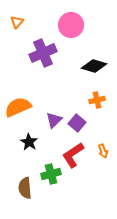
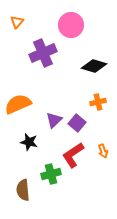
orange cross: moved 1 px right, 2 px down
orange semicircle: moved 3 px up
black star: rotated 18 degrees counterclockwise
brown semicircle: moved 2 px left, 2 px down
